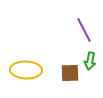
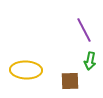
brown square: moved 8 px down
